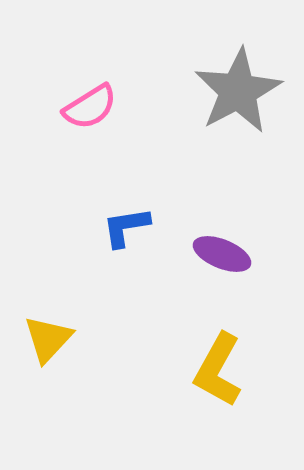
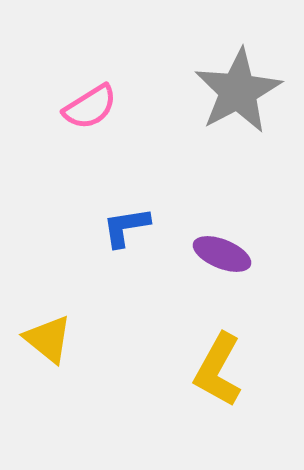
yellow triangle: rotated 34 degrees counterclockwise
